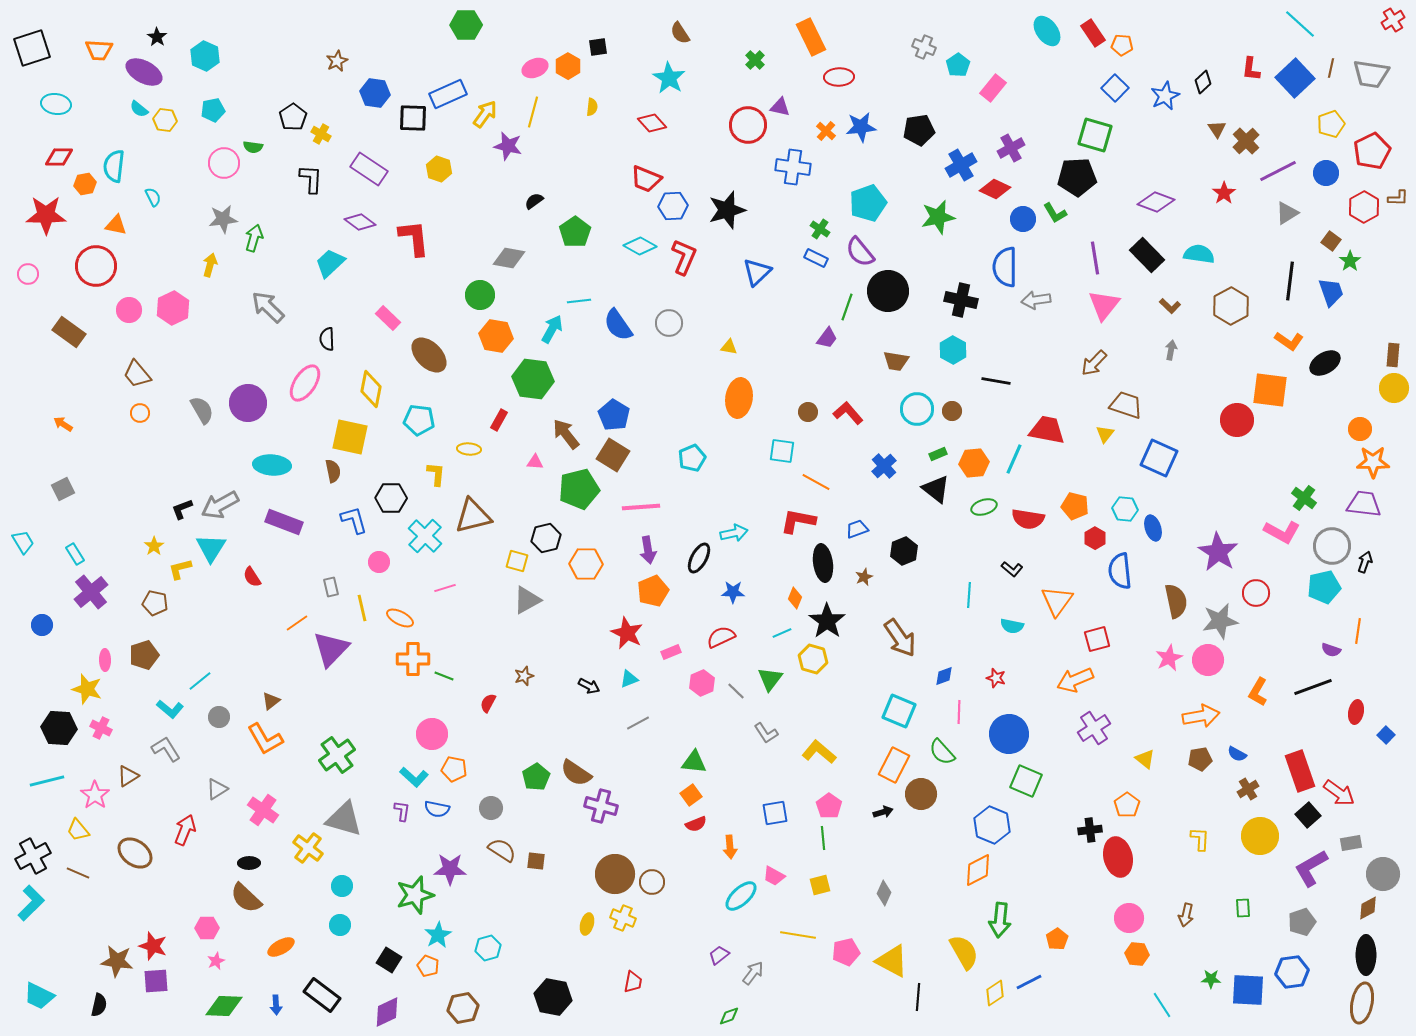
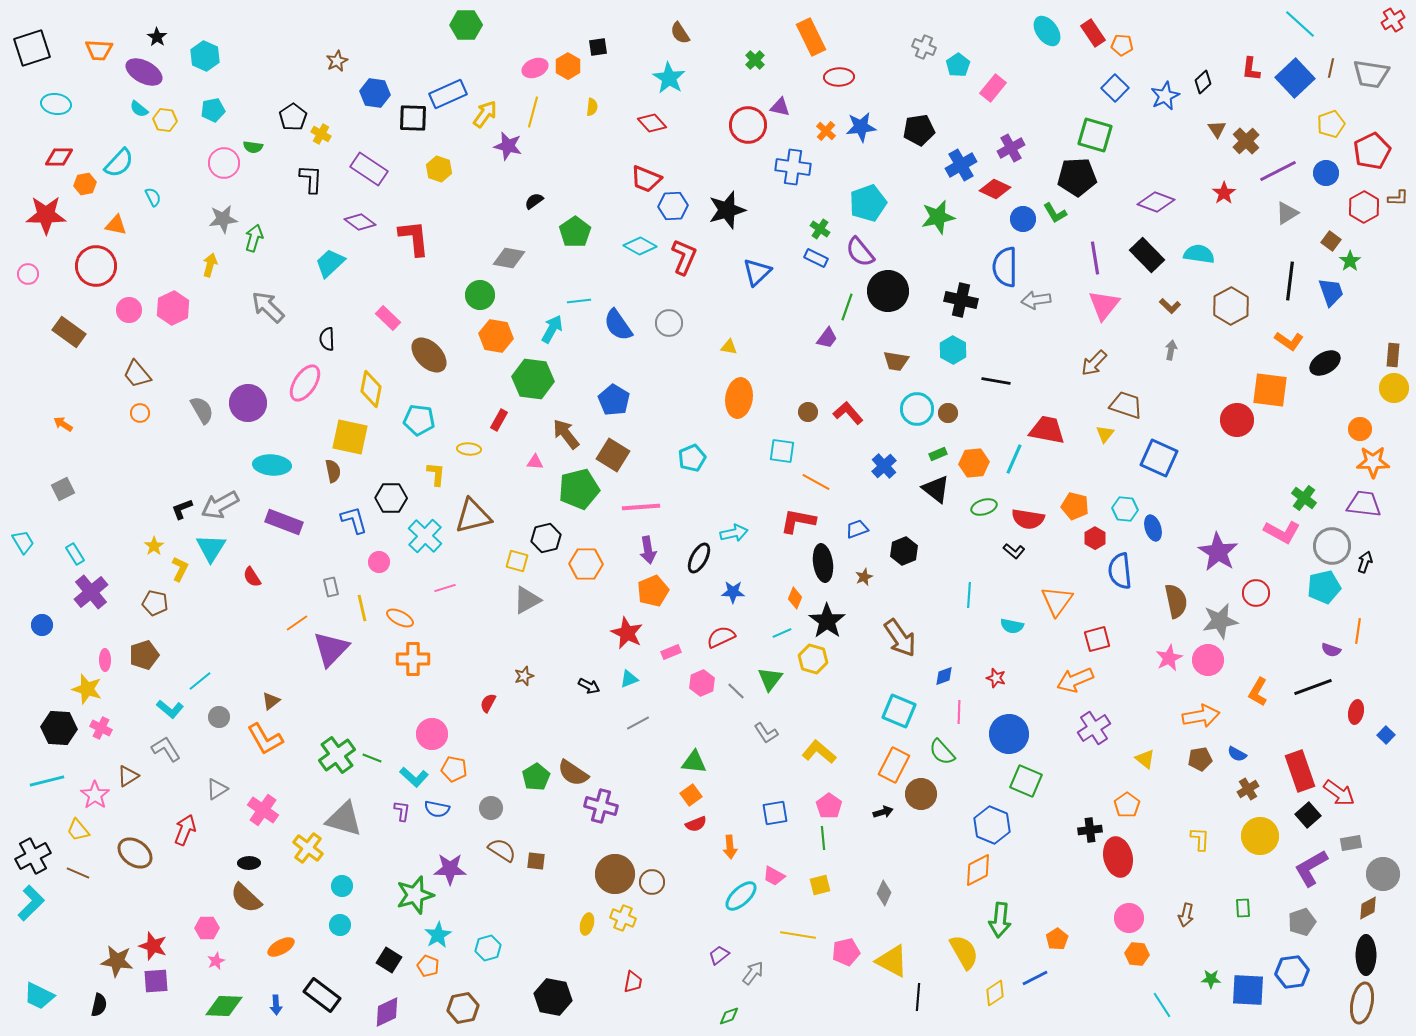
cyan semicircle at (114, 166): moved 5 px right, 3 px up; rotated 144 degrees counterclockwise
brown circle at (952, 411): moved 4 px left, 2 px down
blue pentagon at (614, 415): moved 15 px up
yellow L-shape at (180, 569): rotated 130 degrees clockwise
black L-shape at (1012, 569): moved 2 px right, 18 px up
green line at (444, 676): moved 72 px left, 82 px down
brown semicircle at (576, 773): moved 3 px left
blue line at (1029, 982): moved 6 px right, 4 px up
